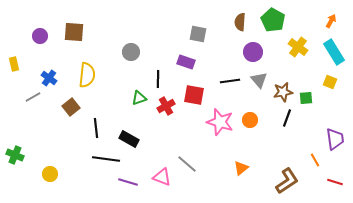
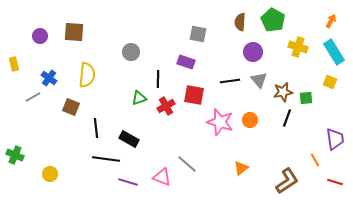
yellow cross at (298, 47): rotated 18 degrees counterclockwise
brown square at (71, 107): rotated 30 degrees counterclockwise
